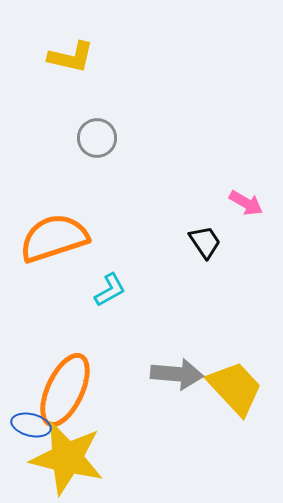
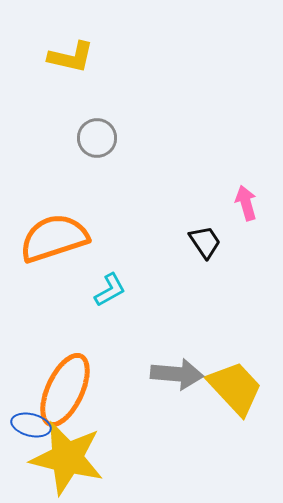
pink arrow: rotated 136 degrees counterclockwise
